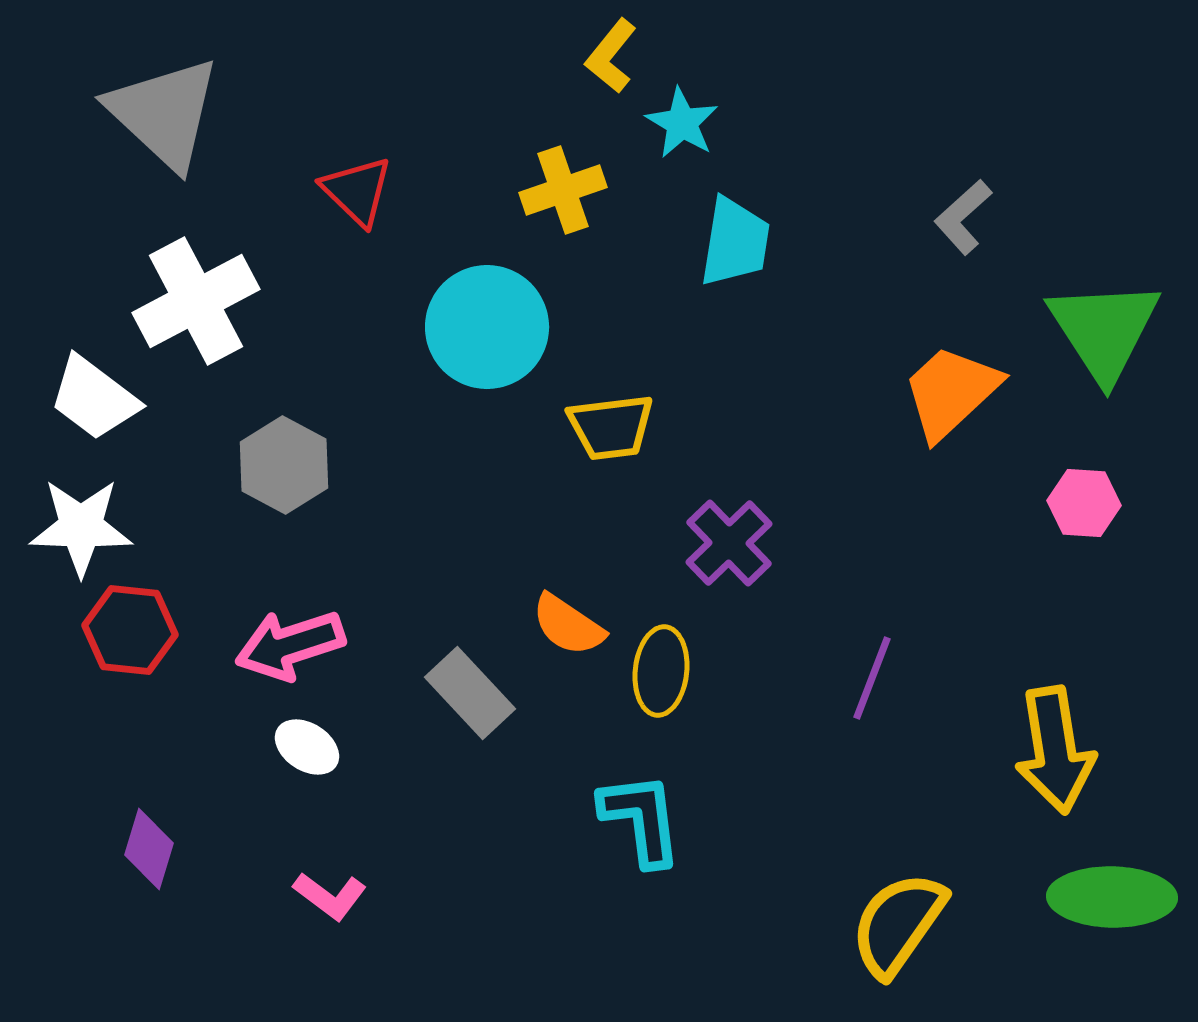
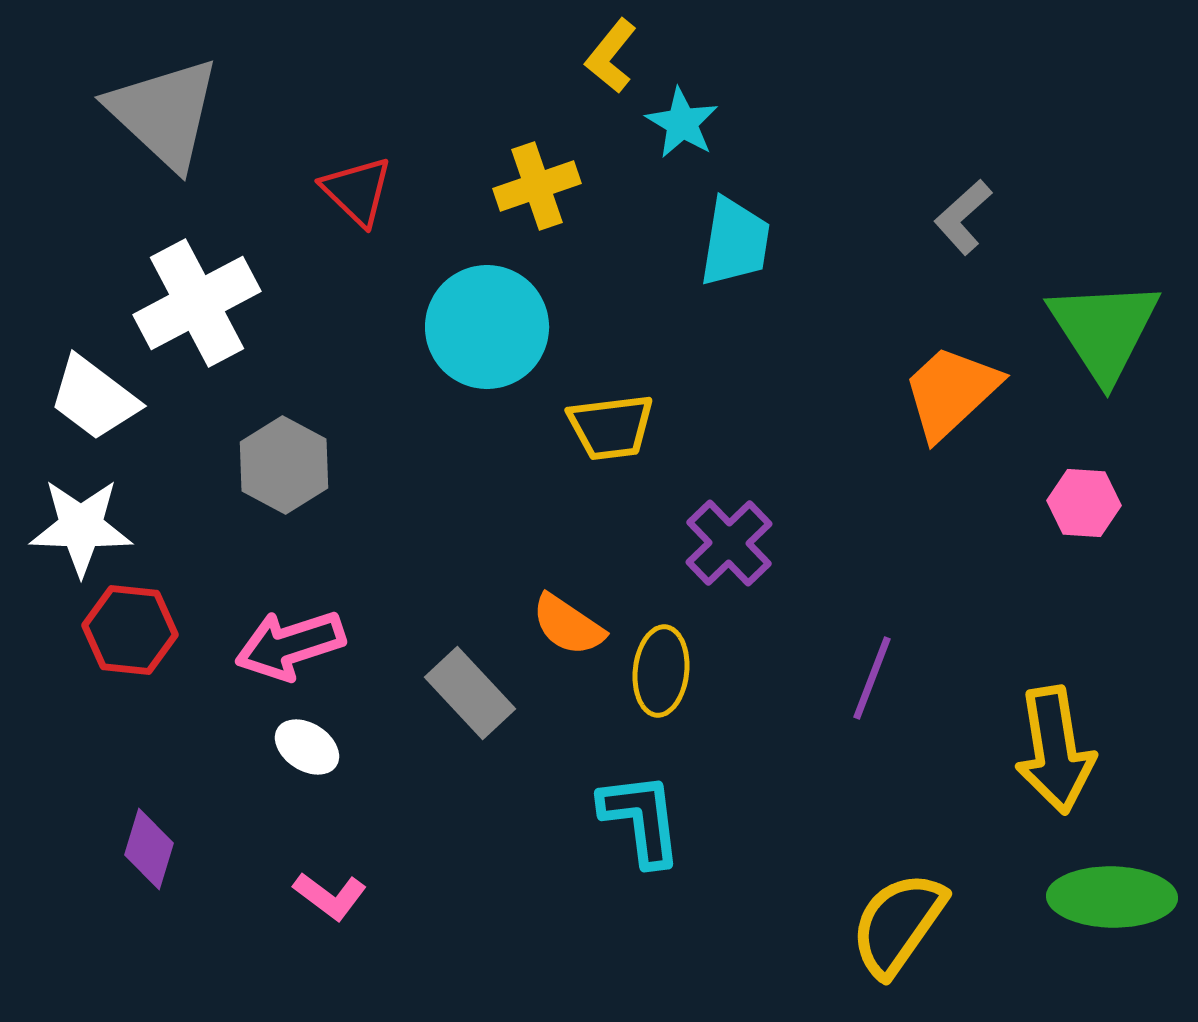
yellow cross: moved 26 px left, 4 px up
white cross: moved 1 px right, 2 px down
